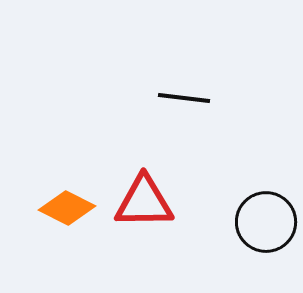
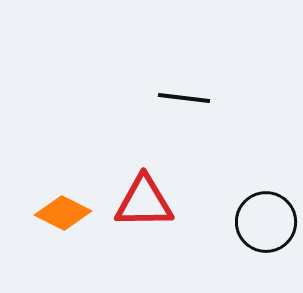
orange diamond: moved 4 px left, 5 px down
